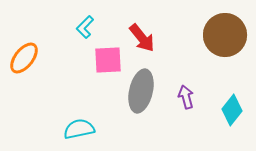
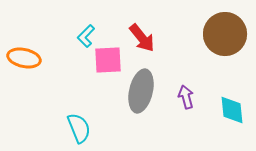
cyan L-shape: moved 1 px right, 9 px down
brown circle: moved 1 px up
orange ellipse: rotated 64 degrees clockwise
cyan diamond: rotated 44 degrees counterclockwise
cyan semicircle: moved 1 px up; rotated 80 degrees clockwise
